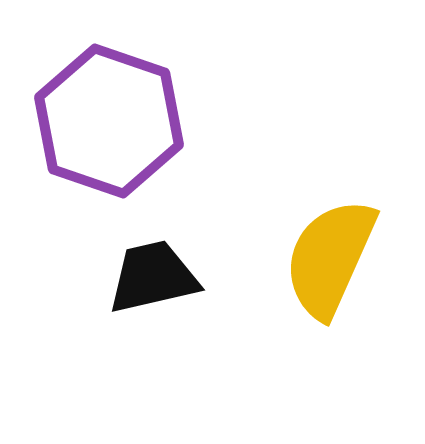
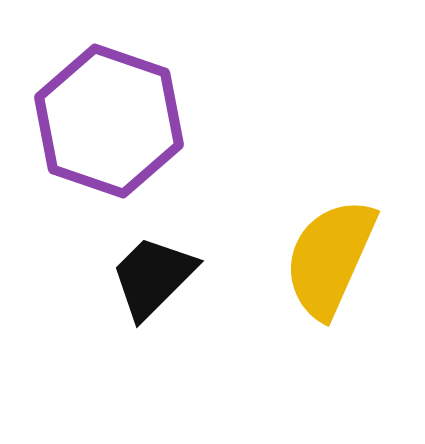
black trapezoid: rotated 32 degrees counterclockwise
